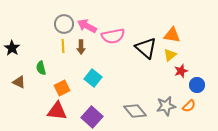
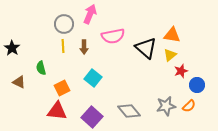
pink arrow: moved 3 px right, 12 px up; rotated 84 degrees clockwise
brown arrow: moved 3 px right
gray diamond: moved 6 px left
